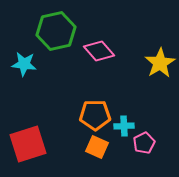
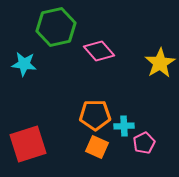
green hexagon: moved 4 px up
